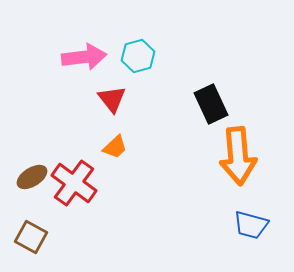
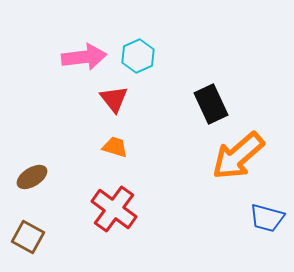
cyan hexagon: rotated 8 degrees counterclockwise
red triangle: moved 2 px right
orange trapezoid: rotated 120 degrees counterclockwise
orange arrow: rotated 54 degrees clockwise
red cross: moved 40 px right, 26 px down
blue trapezoid: moved 16 px right, 7 px up
brown square: moved 3 px left
